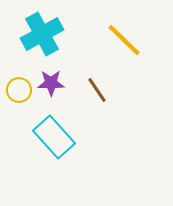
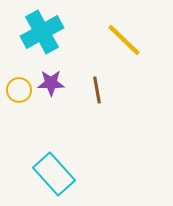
cyan cross: moved 2 px up
brown line: rotated 24 degrees clockwise
cyan rectangle: moved 37 px down
